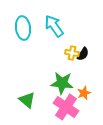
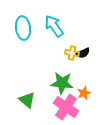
black semicircle: moved 1 px up; rotated 32 degrees clockwise
